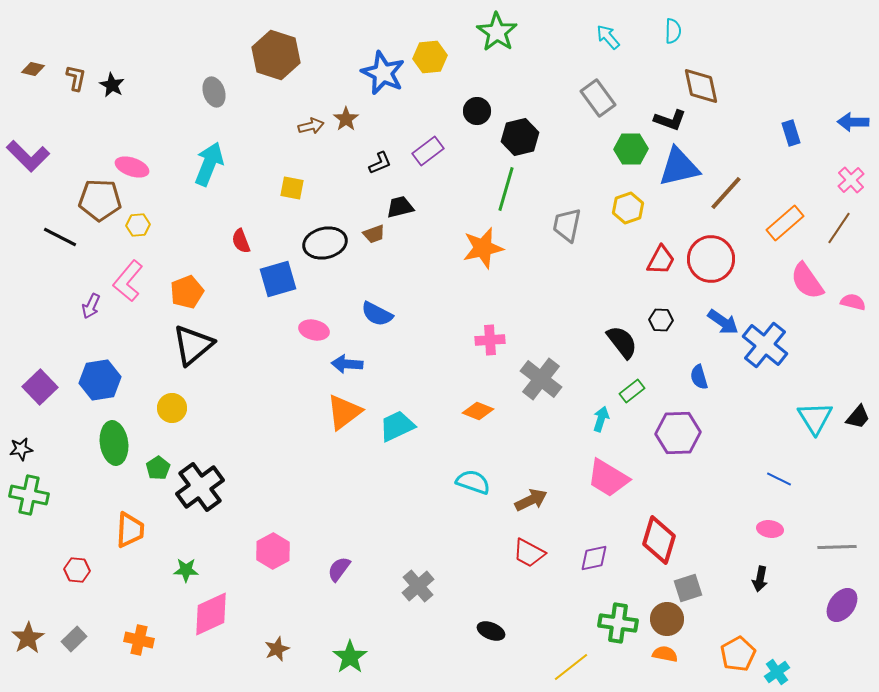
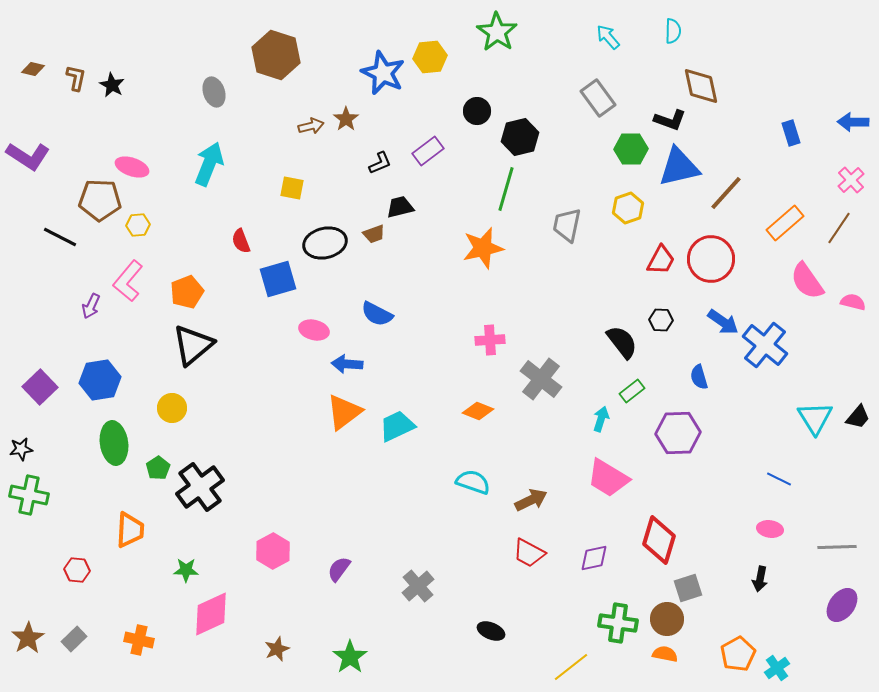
purple L-shape at (28, 156): rotated 12 degrees counterclockwise
cyan cross at (777, 672): moved 4 px up
